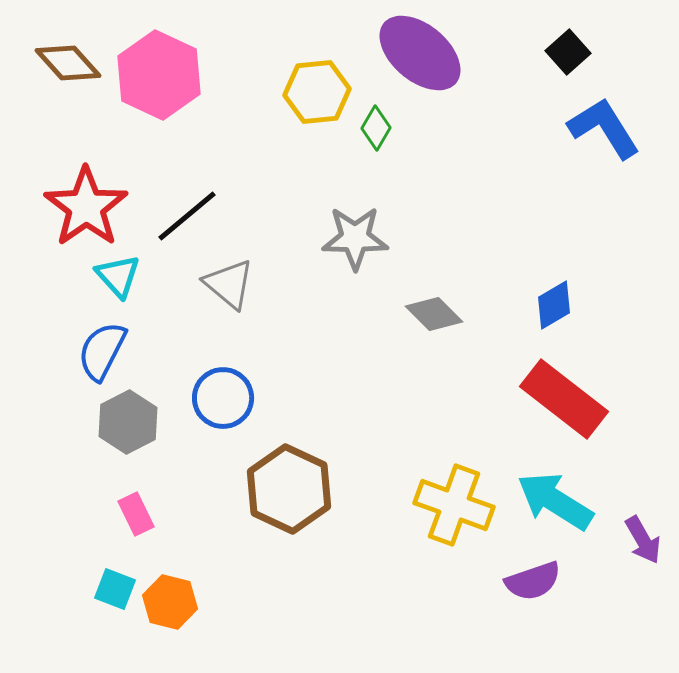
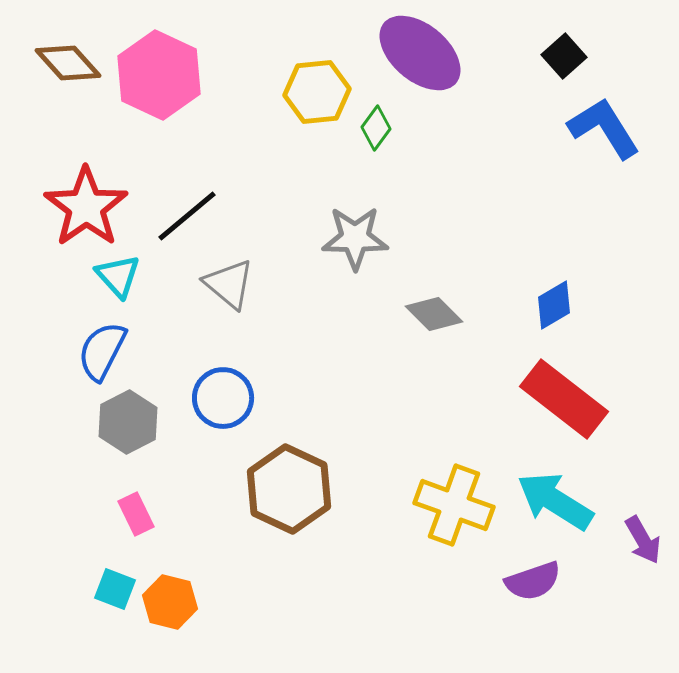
black square: moved 4 px left, 4 px down
green diamond: rotated 6 degrees clockwise
